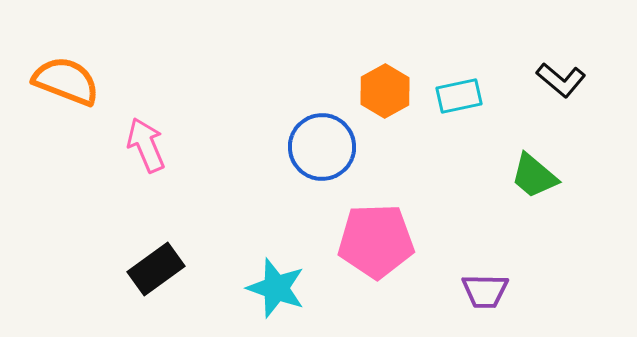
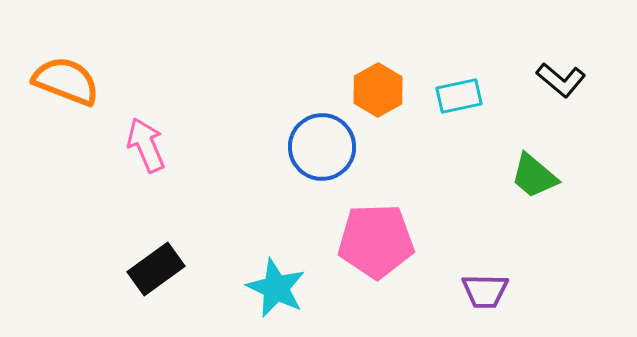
orange hexagon: moved 7 px left, 1 px up
cyan star: rotated 6 degrees clockwise
